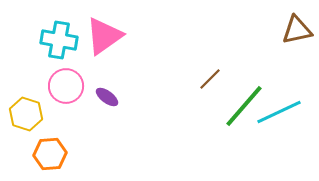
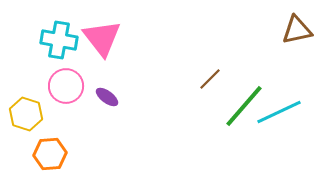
pink triangle: moved 2 px left, 2 px down; rotated 33 degrees counterclockwise
